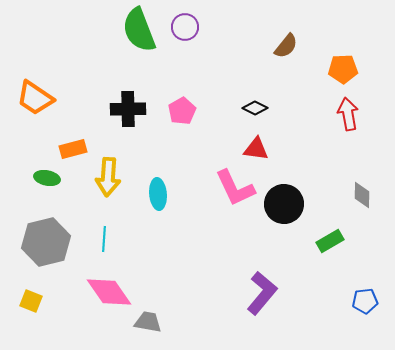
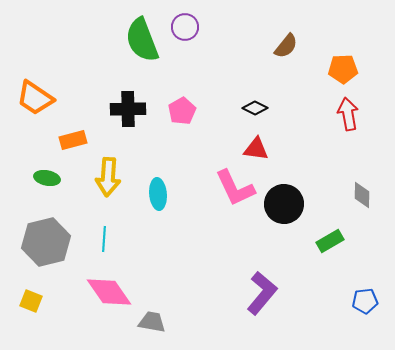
green semicircle: moved 3 px right, 10 px down
orange rectangle: moved 9 px up
gray trapezoid: moved 4 px right
